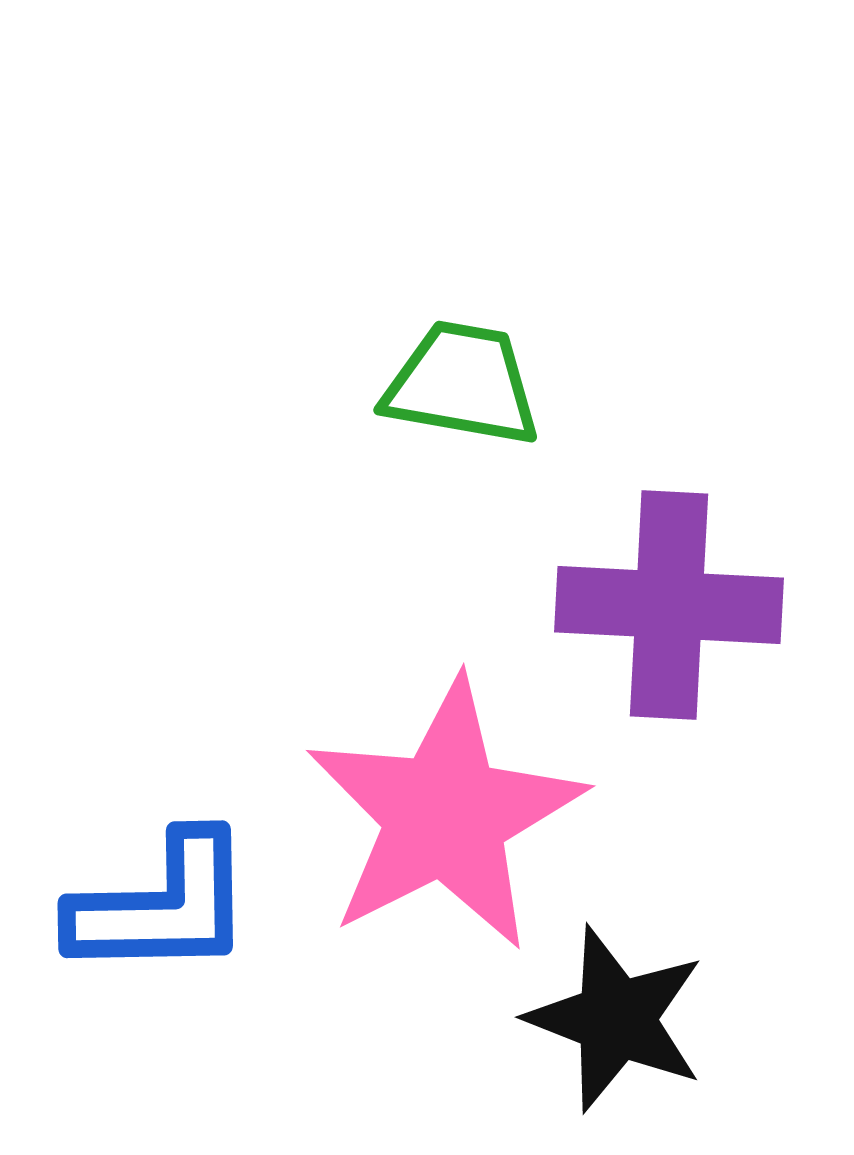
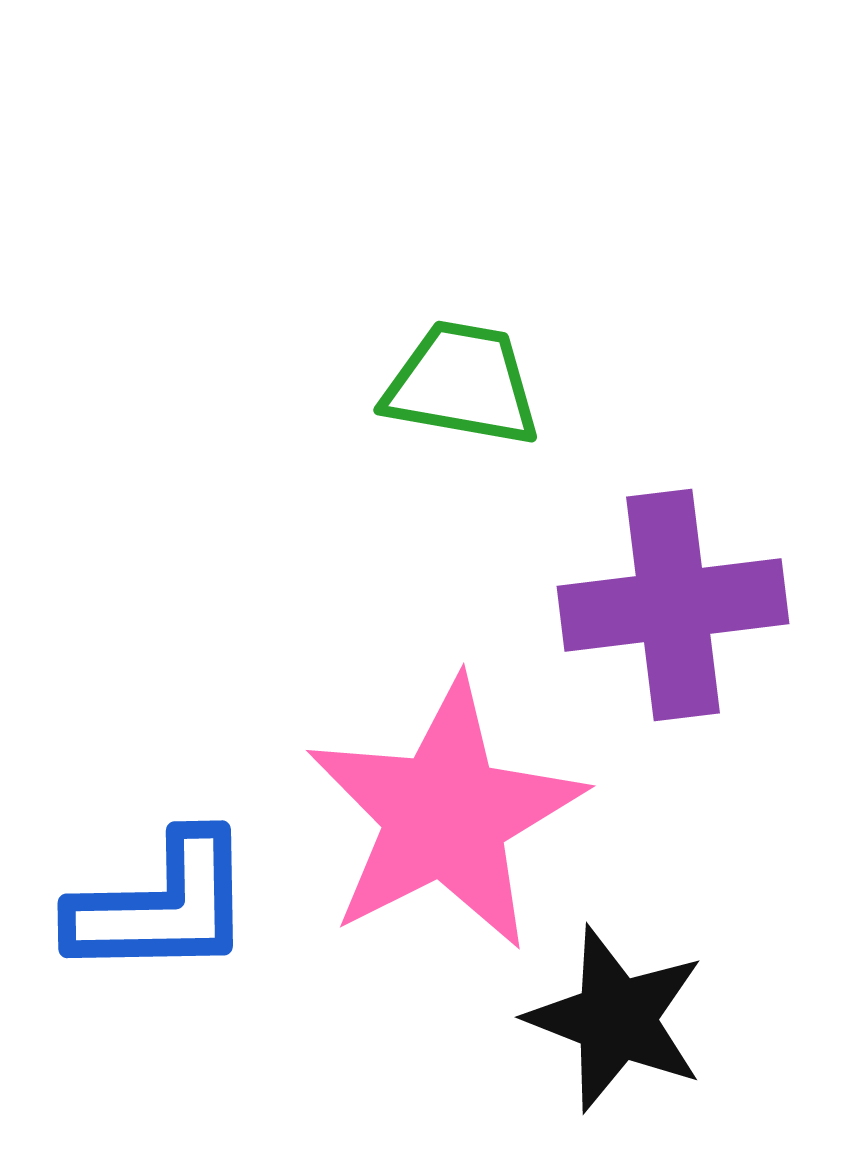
purple cross: moved 4 px right; rotated 10 degrees counterclockwise
